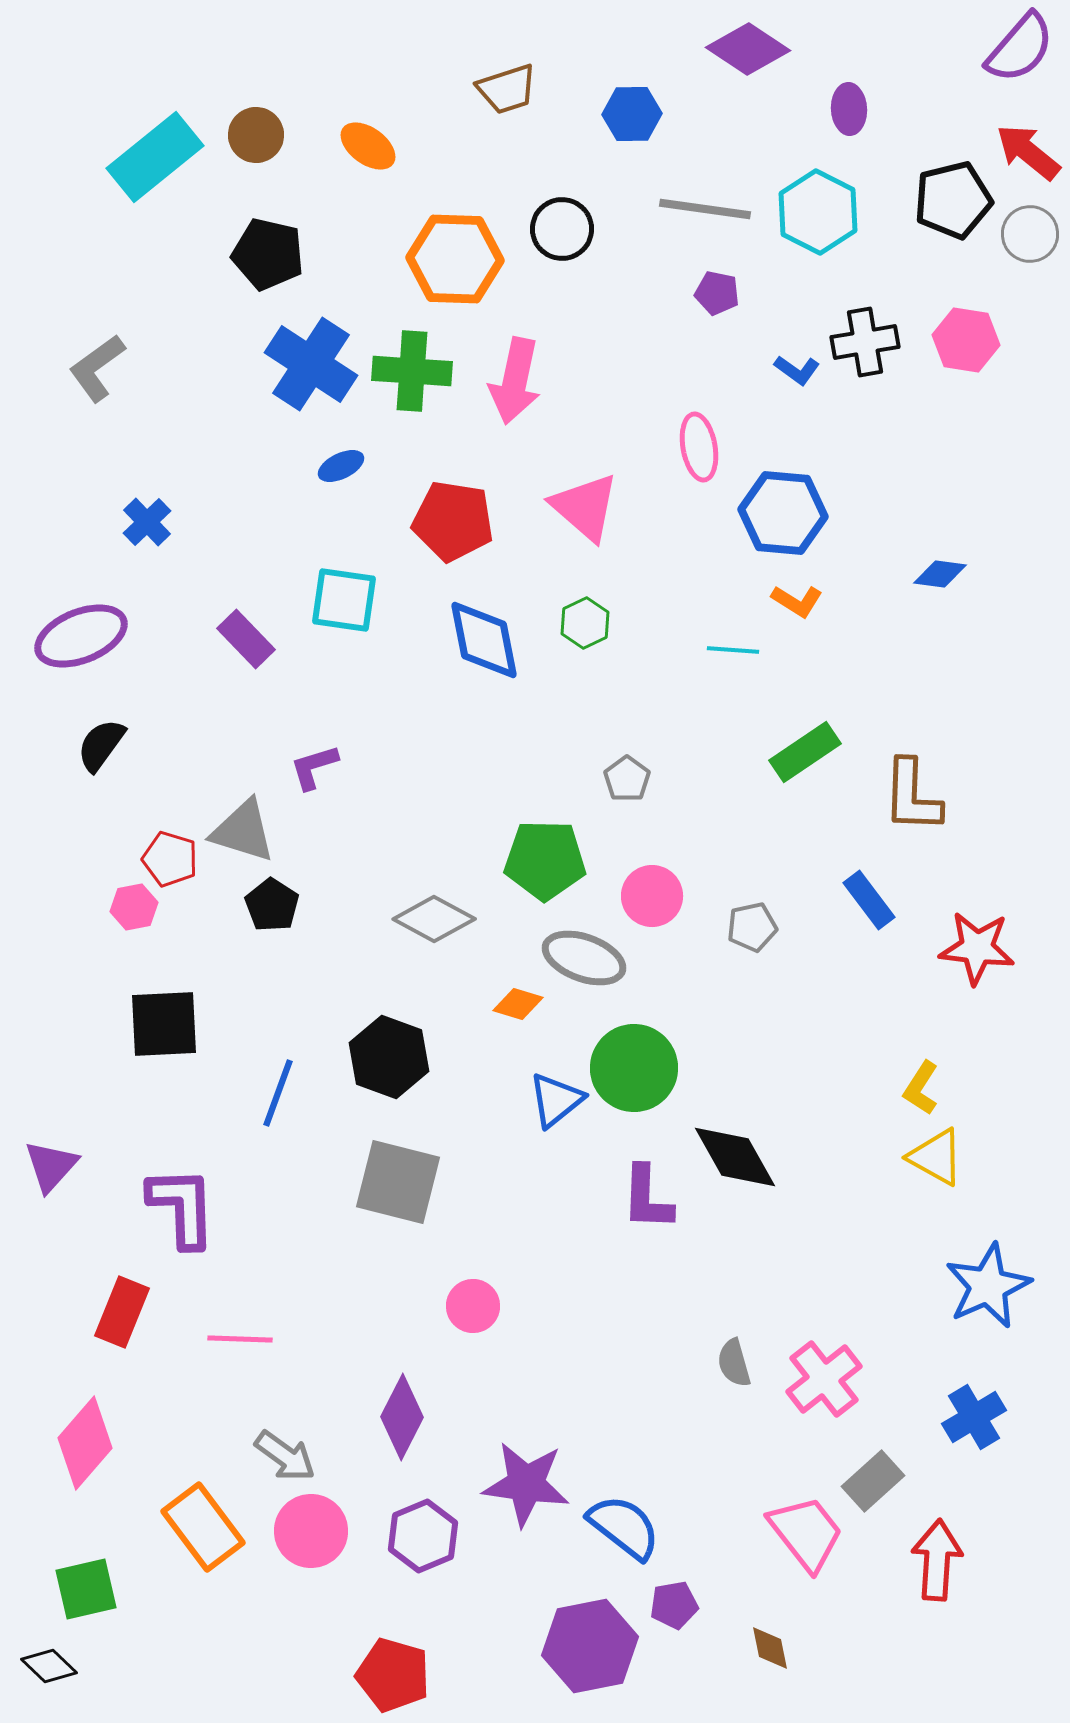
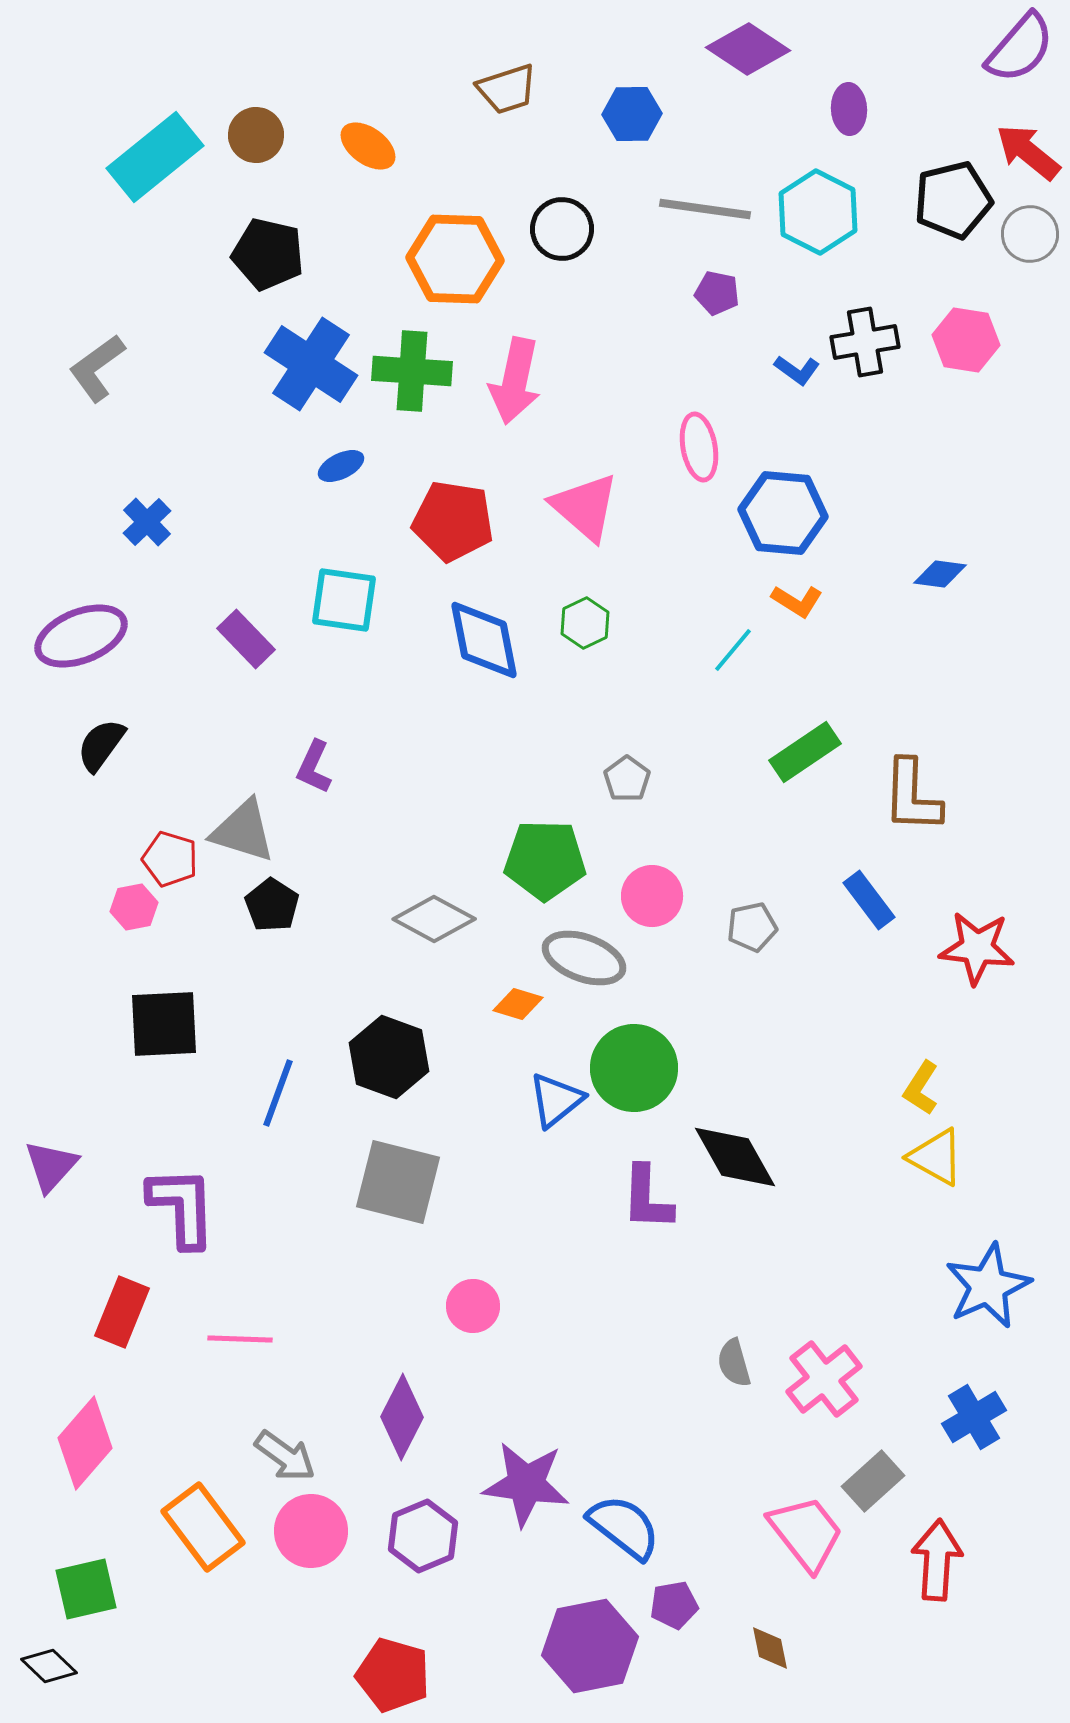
cyan line at (733, 650): rotated 54 degrees counterclockwise
purple L-shape at (314, 767): rotated 48 degrees counterclockwise
